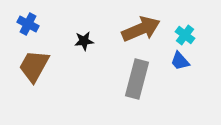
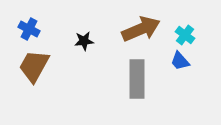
blue cross: moved 1 px right, 5 px down
gray rectangle: rotated 15 degrees counterclockwise
